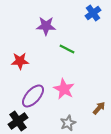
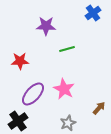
green line: rotated 42 degrees counterclockwise
purple ellipse: moved 2 px up
